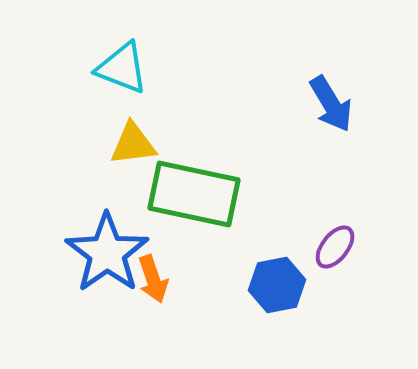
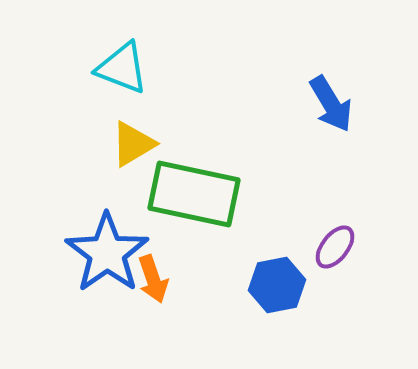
yellow triangle: rotated 24 degrees counterclockwise
